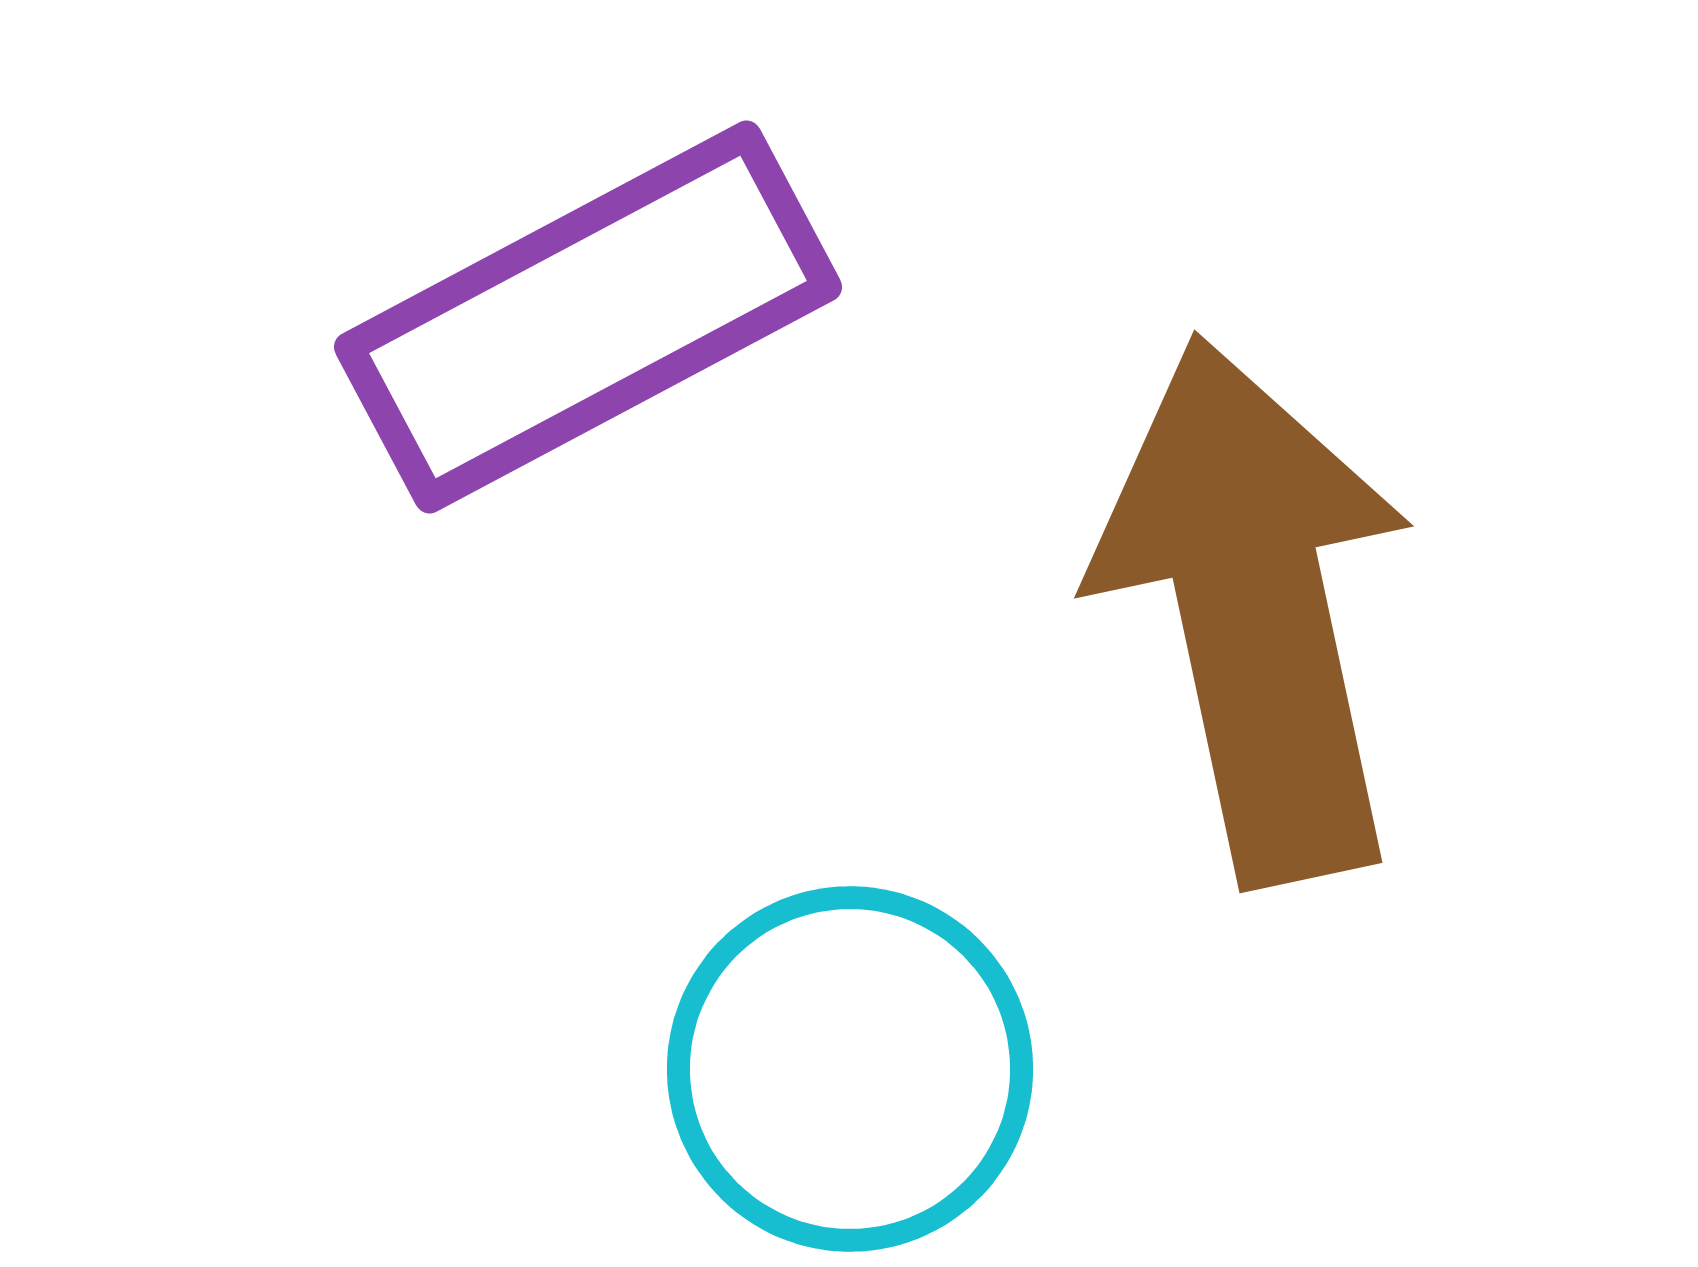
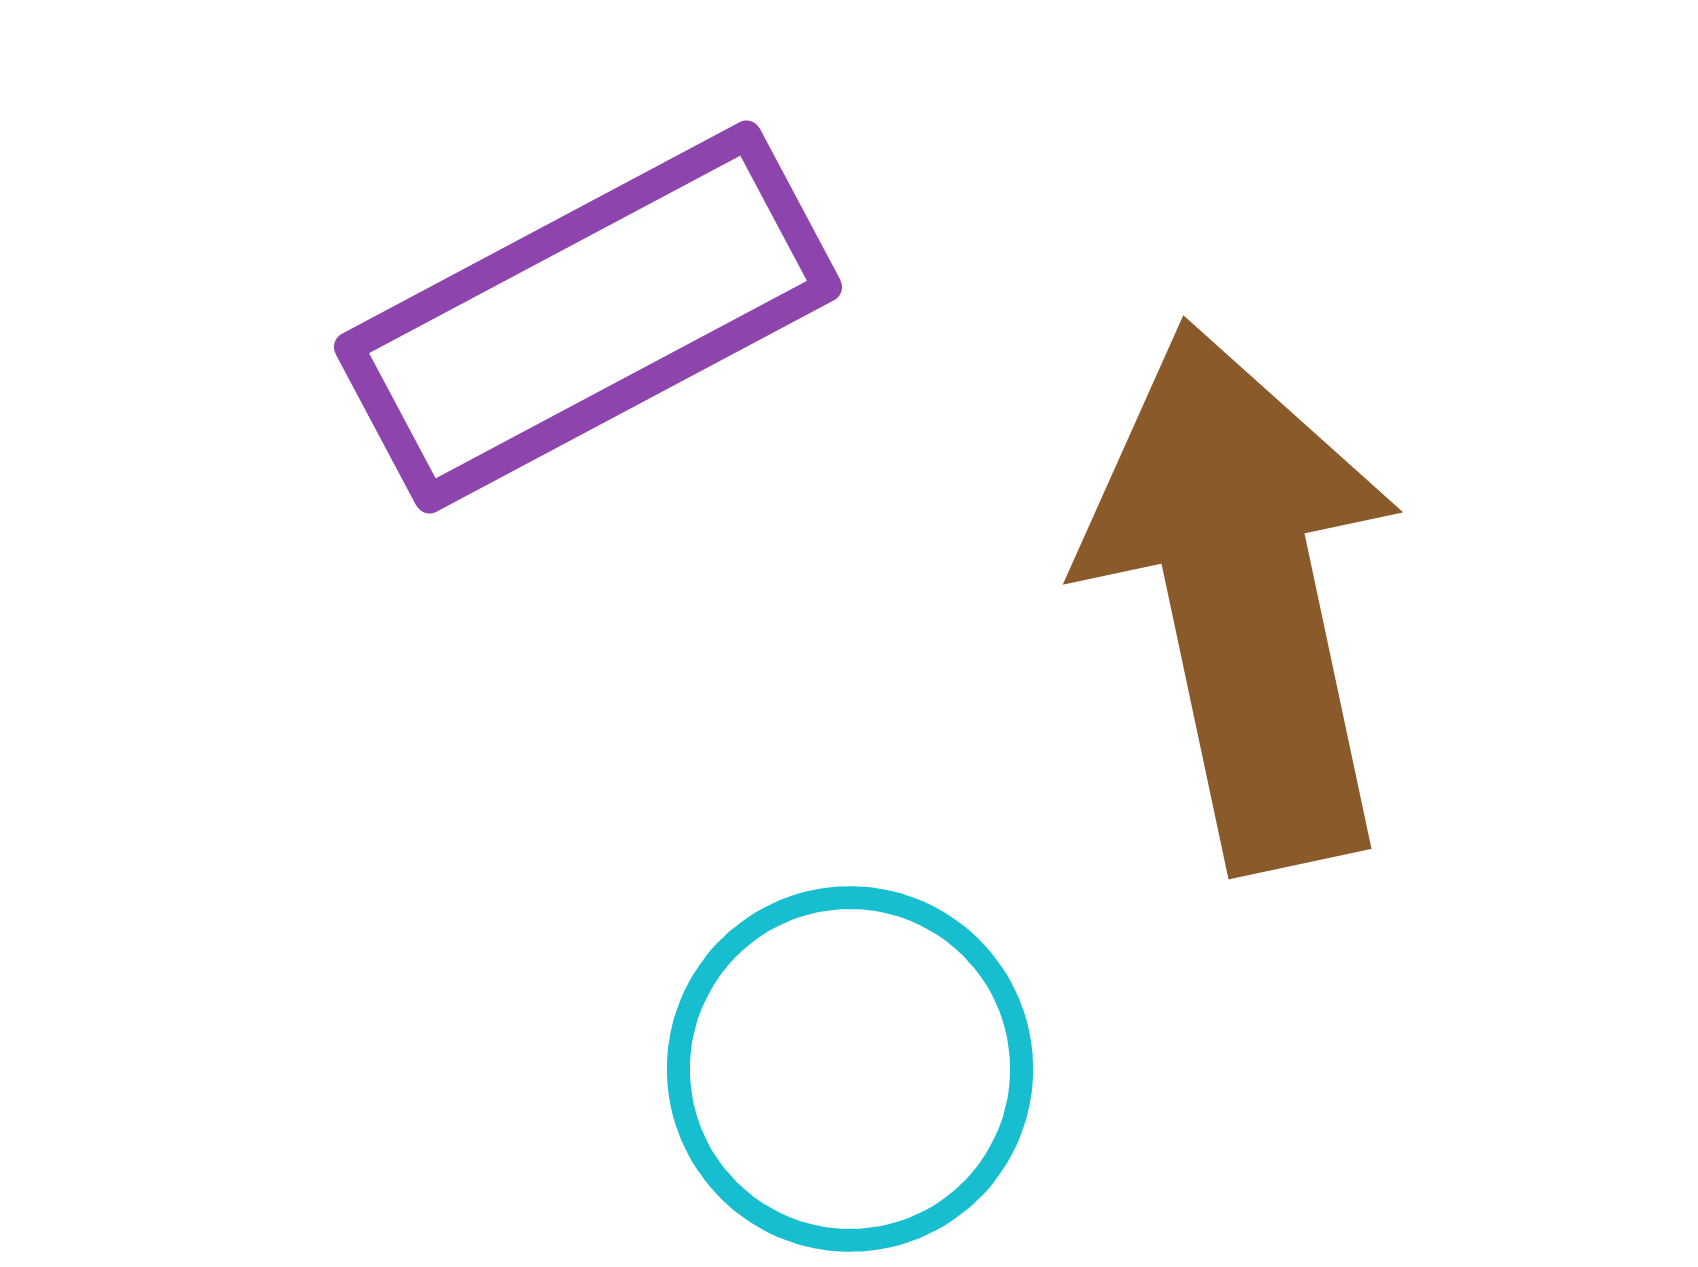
brown arrow: moved 11 px left, 14 px up
